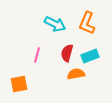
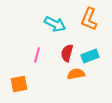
orange L-shape: moved 2 px right, 4 px up
